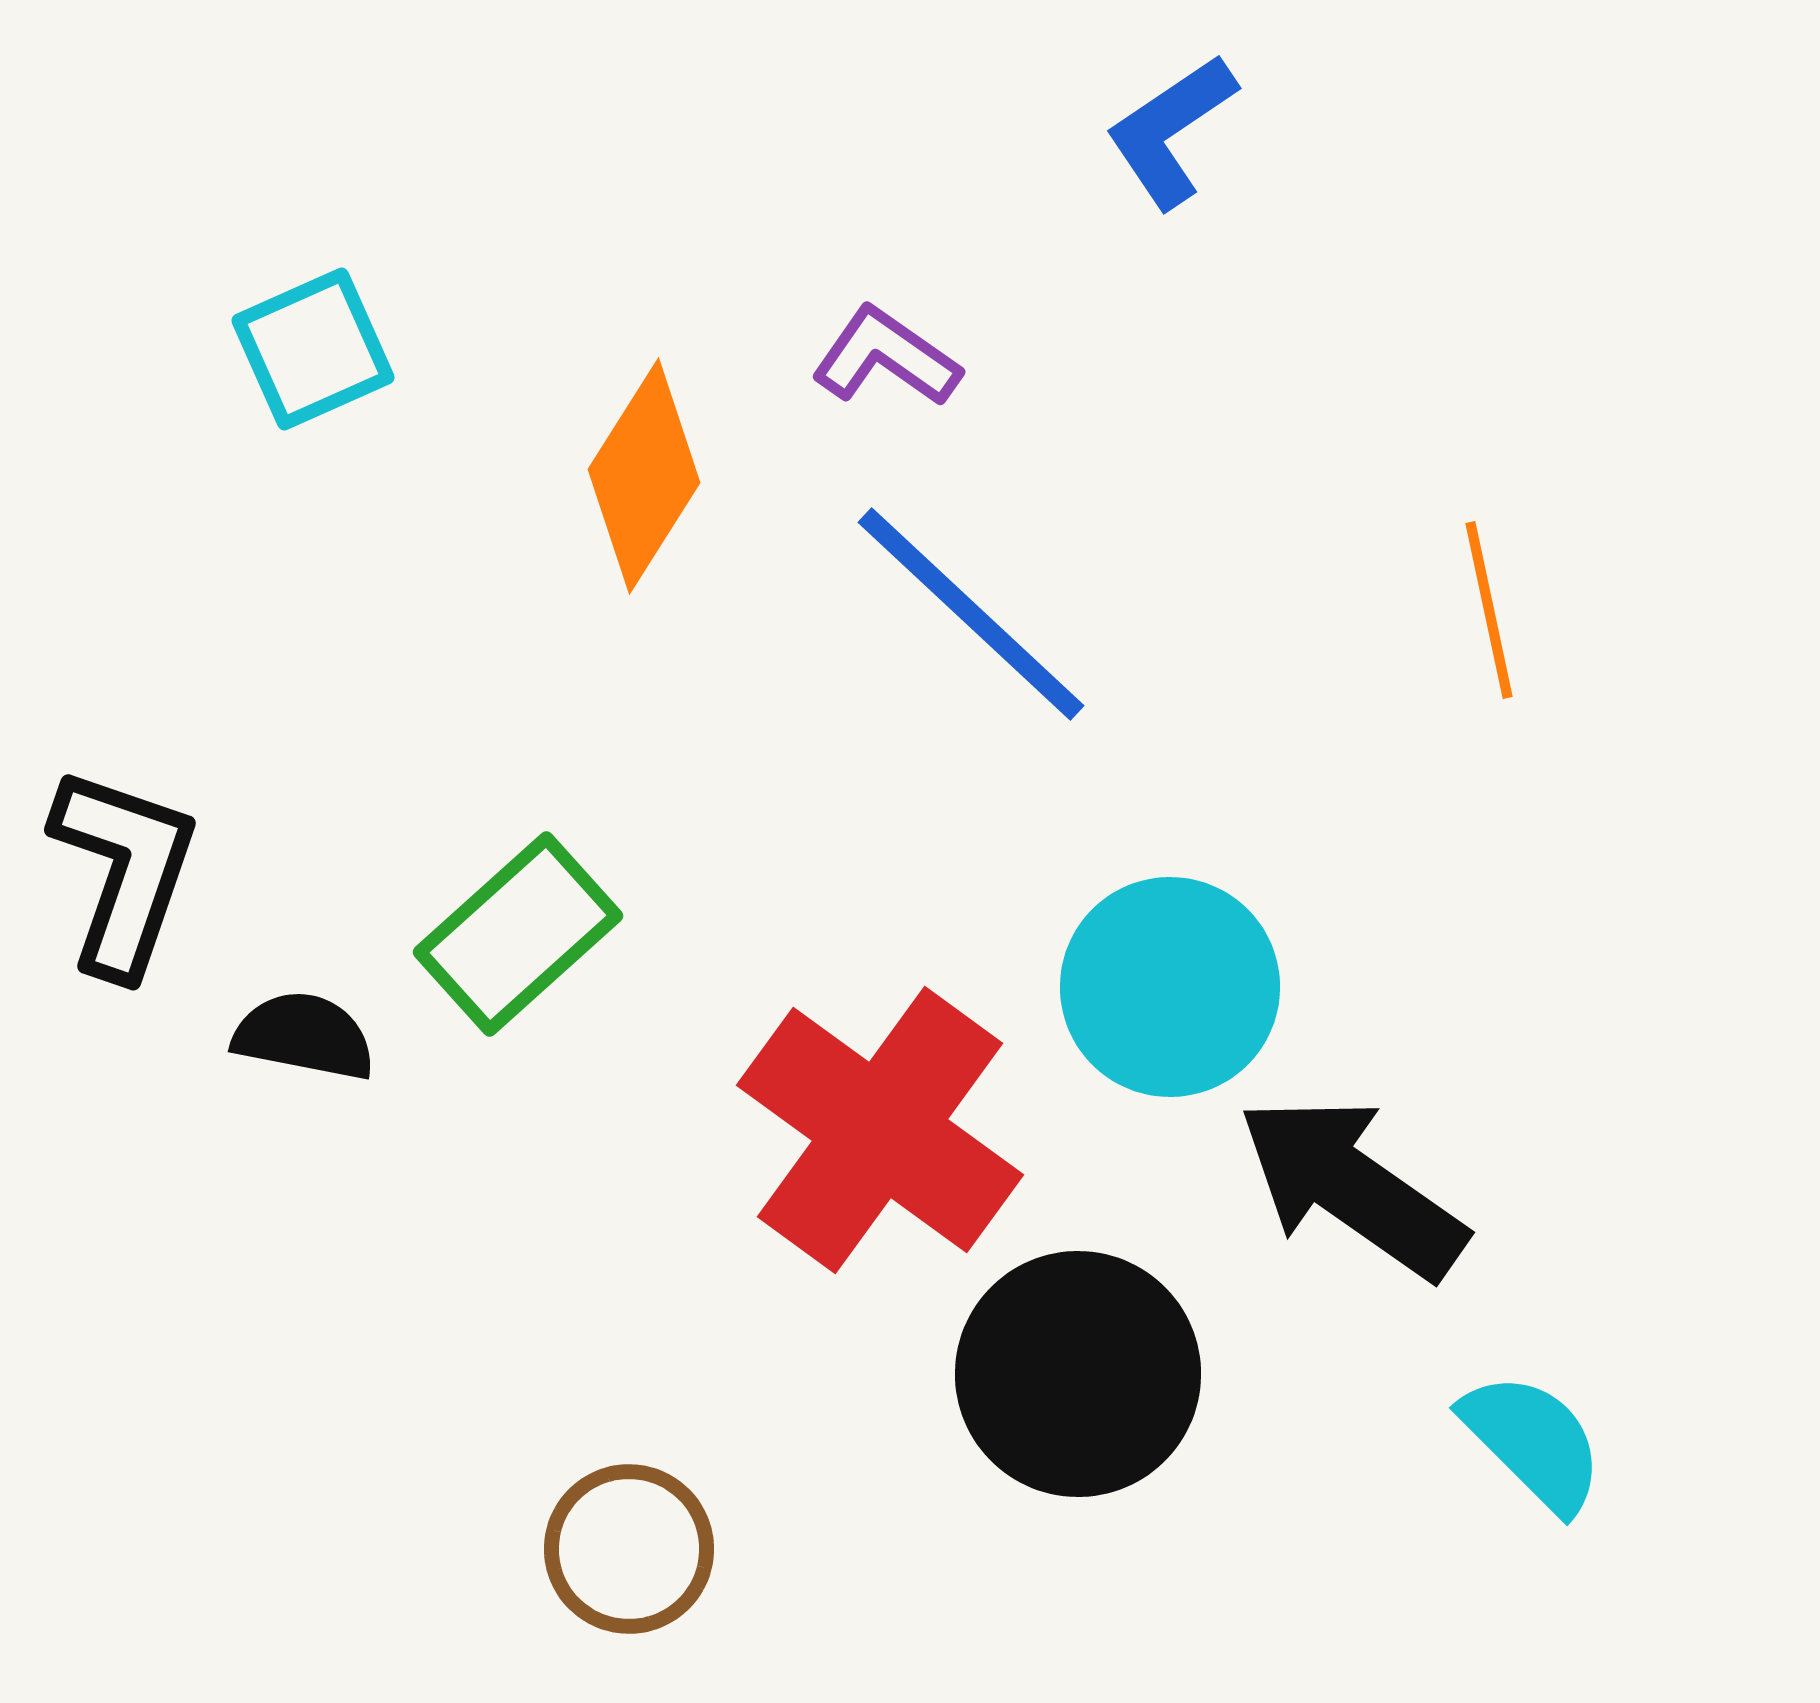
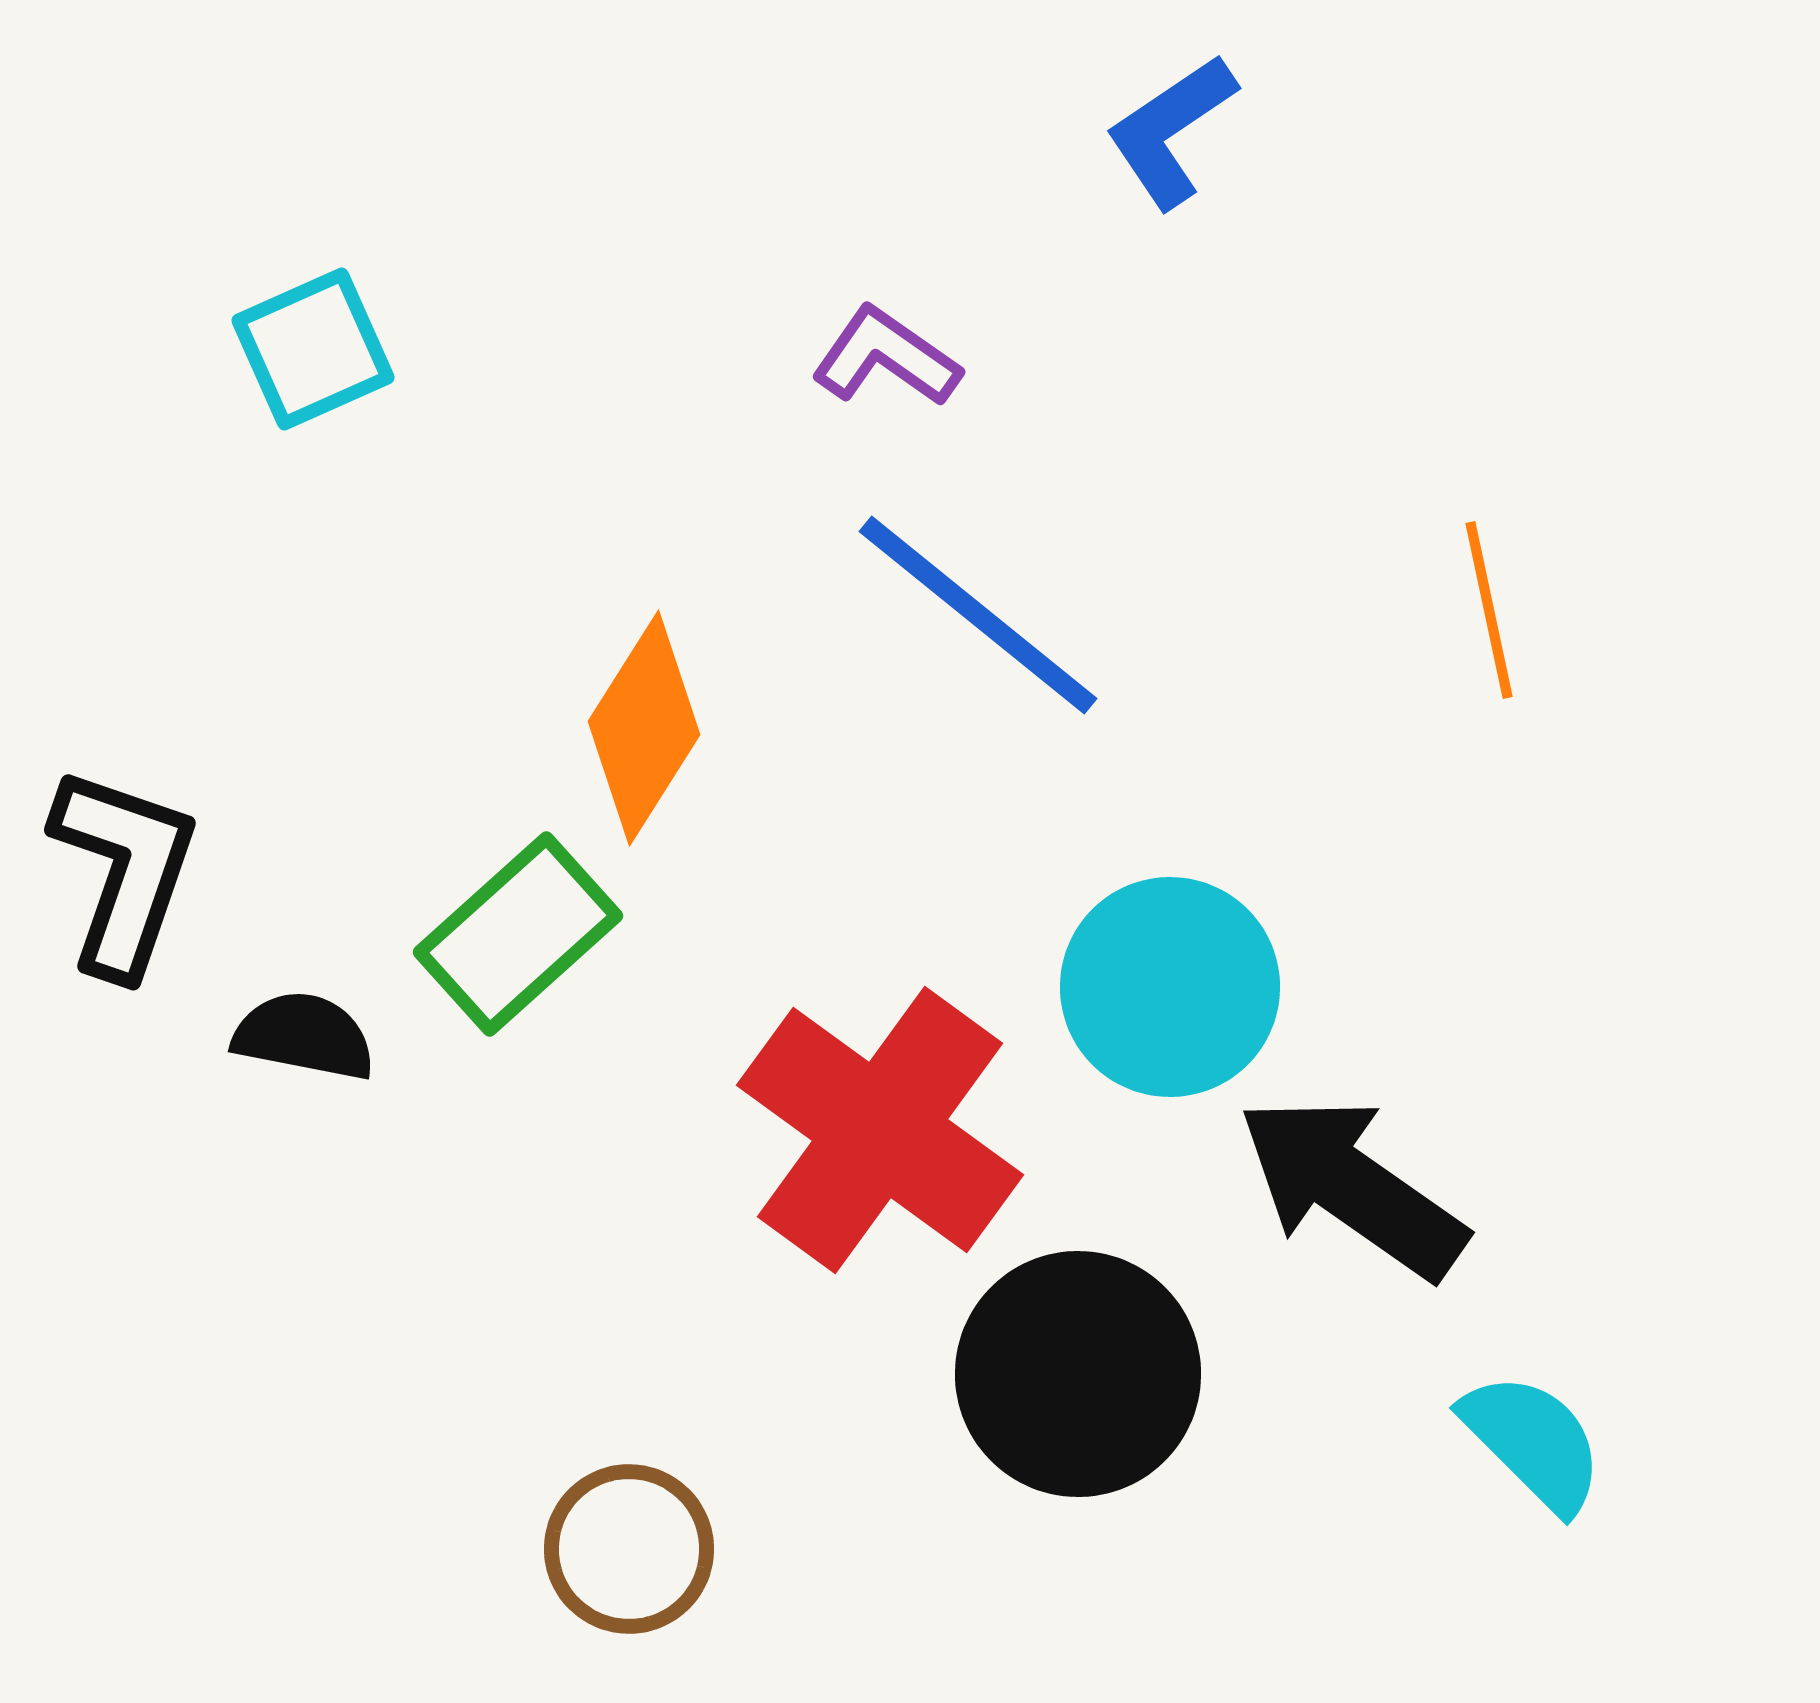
orange diamond: moved 252 px down
blue line: moved 7 px right, 1 px down; rotated 4 degrees counterclockwise
